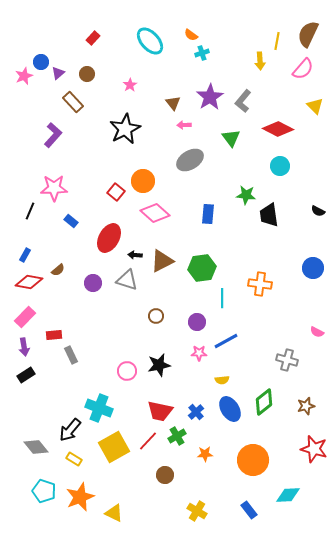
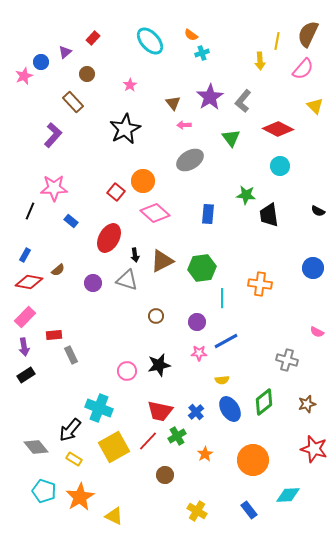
purple triangle at (58, 73): moved 7 px right, 21 px up
black arrow at (135, 255): rotated 104 degrees counterclockwise
brown star at (306, 406): moved 1 px right, 2 px up
orange star at (205, 454): rotated 28 degrees counterclockwise
orange star at (80, 497): rotated 8 degrees counterclockwise
yellow triangle at (114, 513): moved 3 px down
